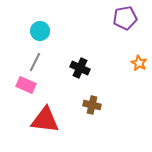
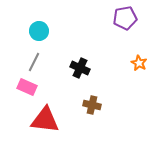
cyan circle: moved 1 px left
gray line: moved 1 px left
pink rectangle: moved 1 px right, 2 px down
